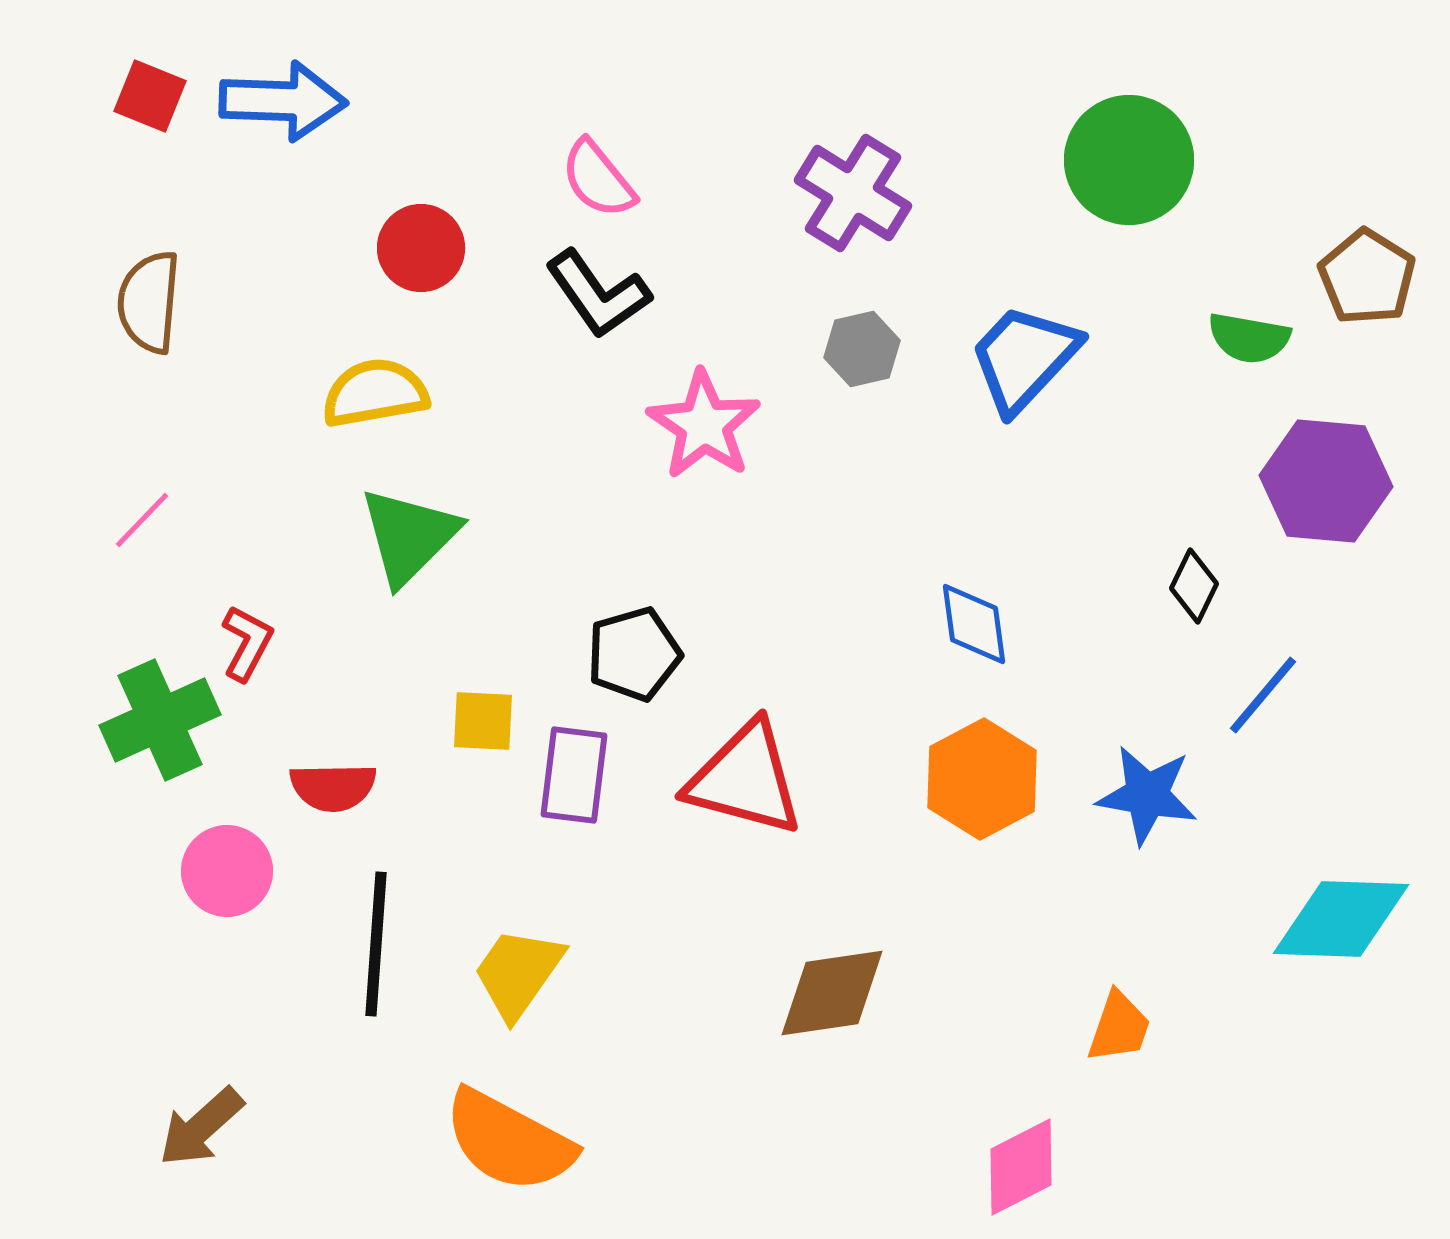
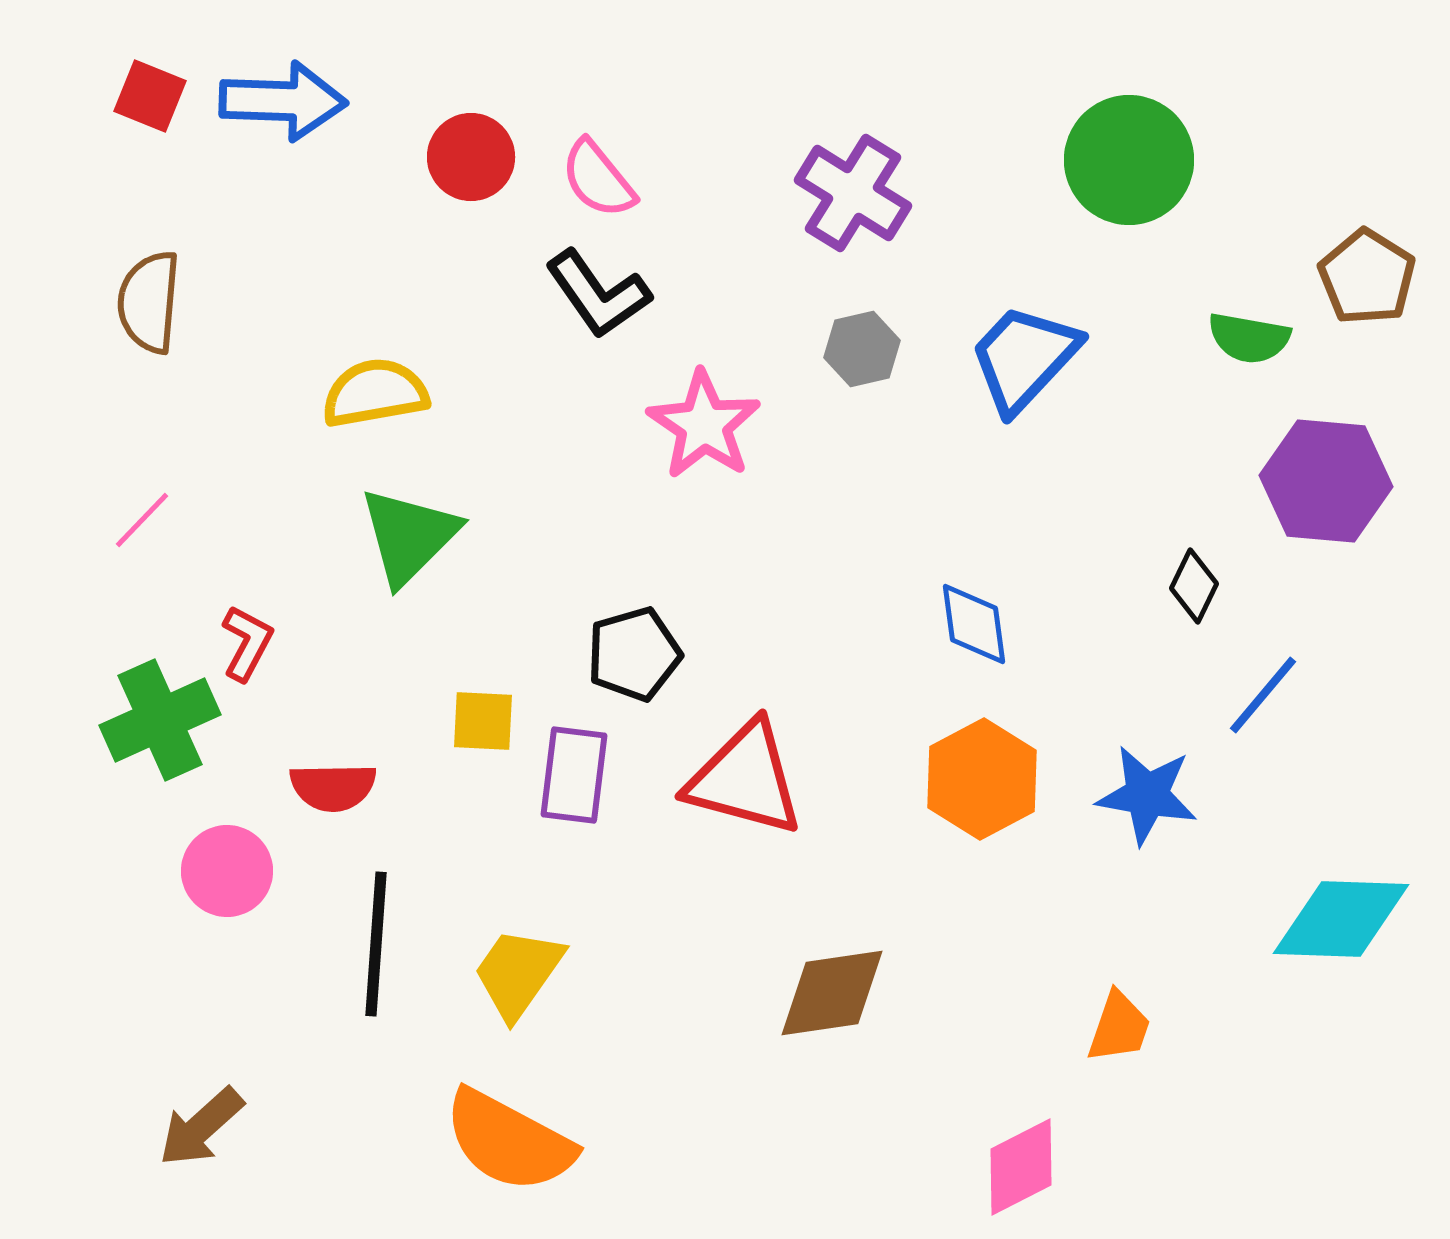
red circle: moved 50 px right, 91 px up
